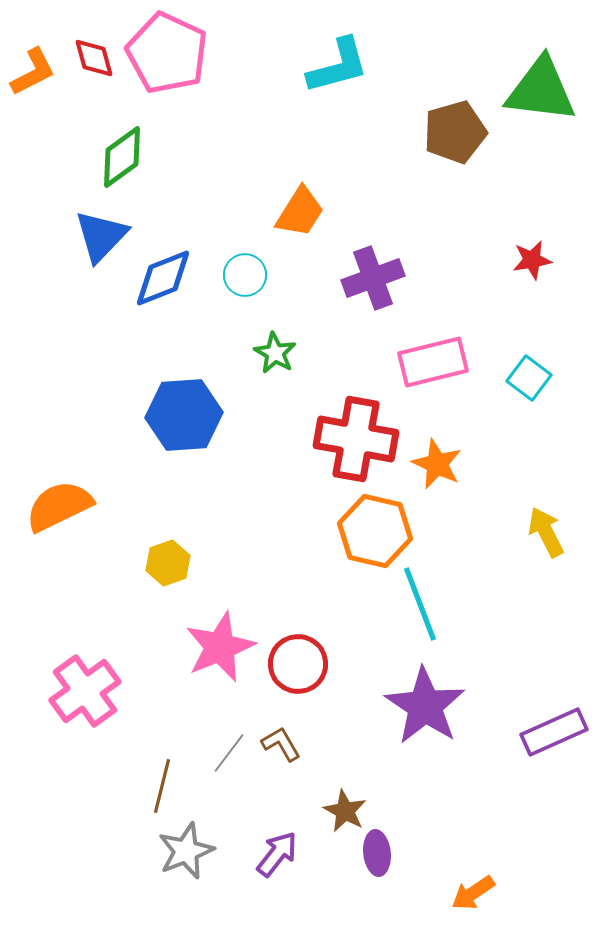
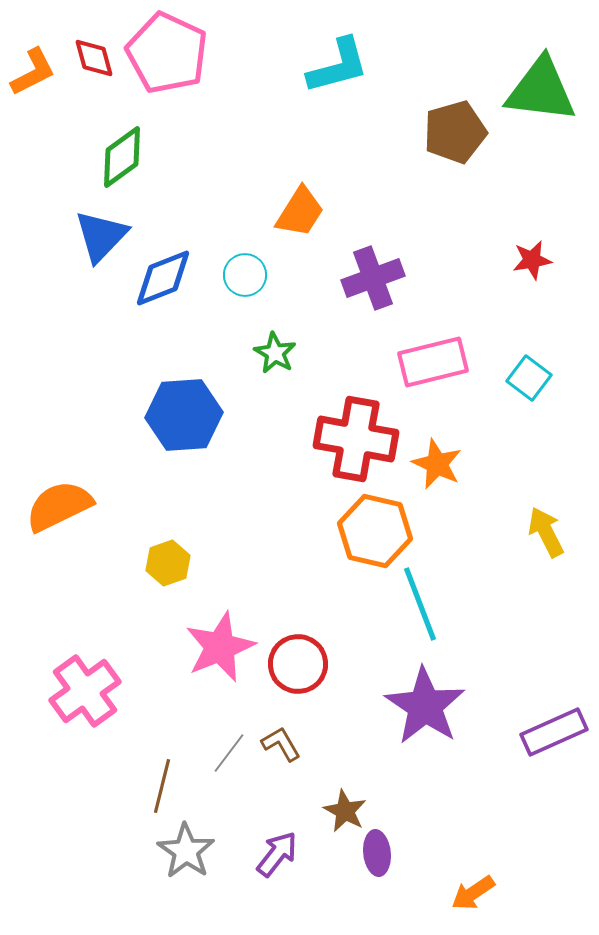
gray star: rotated 16 degrees counterclockwise
